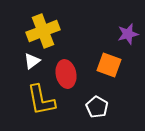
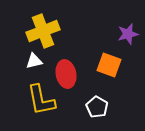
white triangle: moved 2 px right; rotated 24 degrees clockwise
